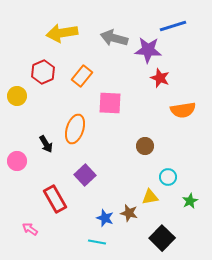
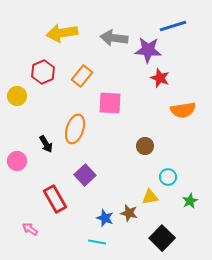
gray arrow: rotated 8 degrees counterclockwise
